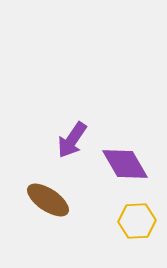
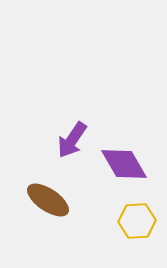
purple diamond: moved 1 px left
